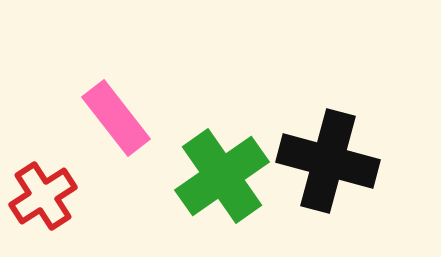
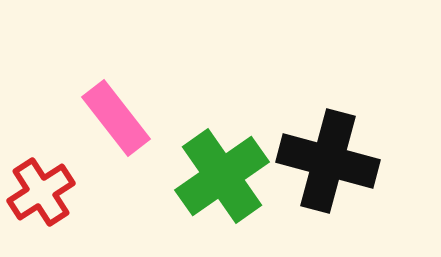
red cross: moved 2 px left, 4 px up
